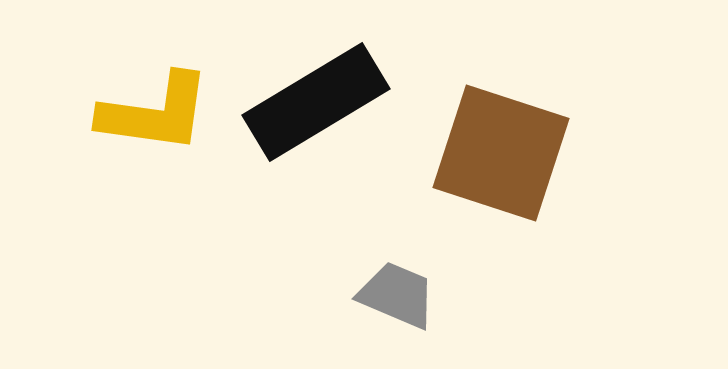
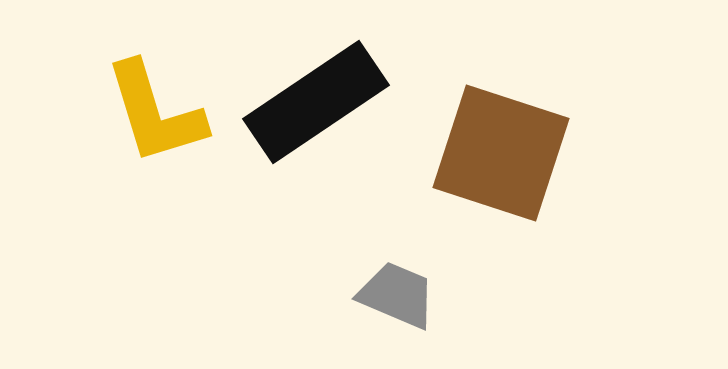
black rectangle: rotated 3 degrees counterclockwise
yellow L-shape: rotated 65 degrees clockwise
